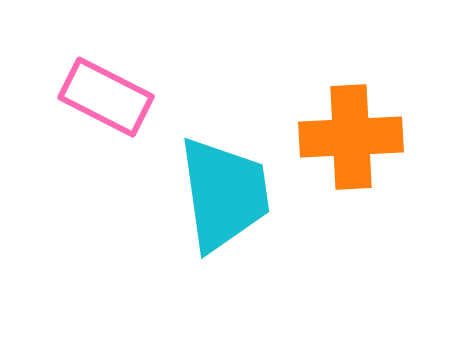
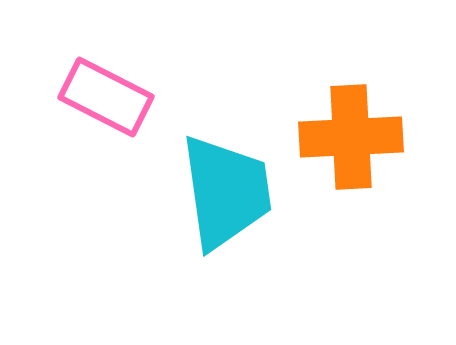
cyan trapezoid: moved 2 px right, 2 px up
